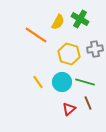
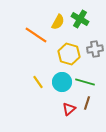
brown line: moved 1 px left; rotated 40 degrees clockwise
